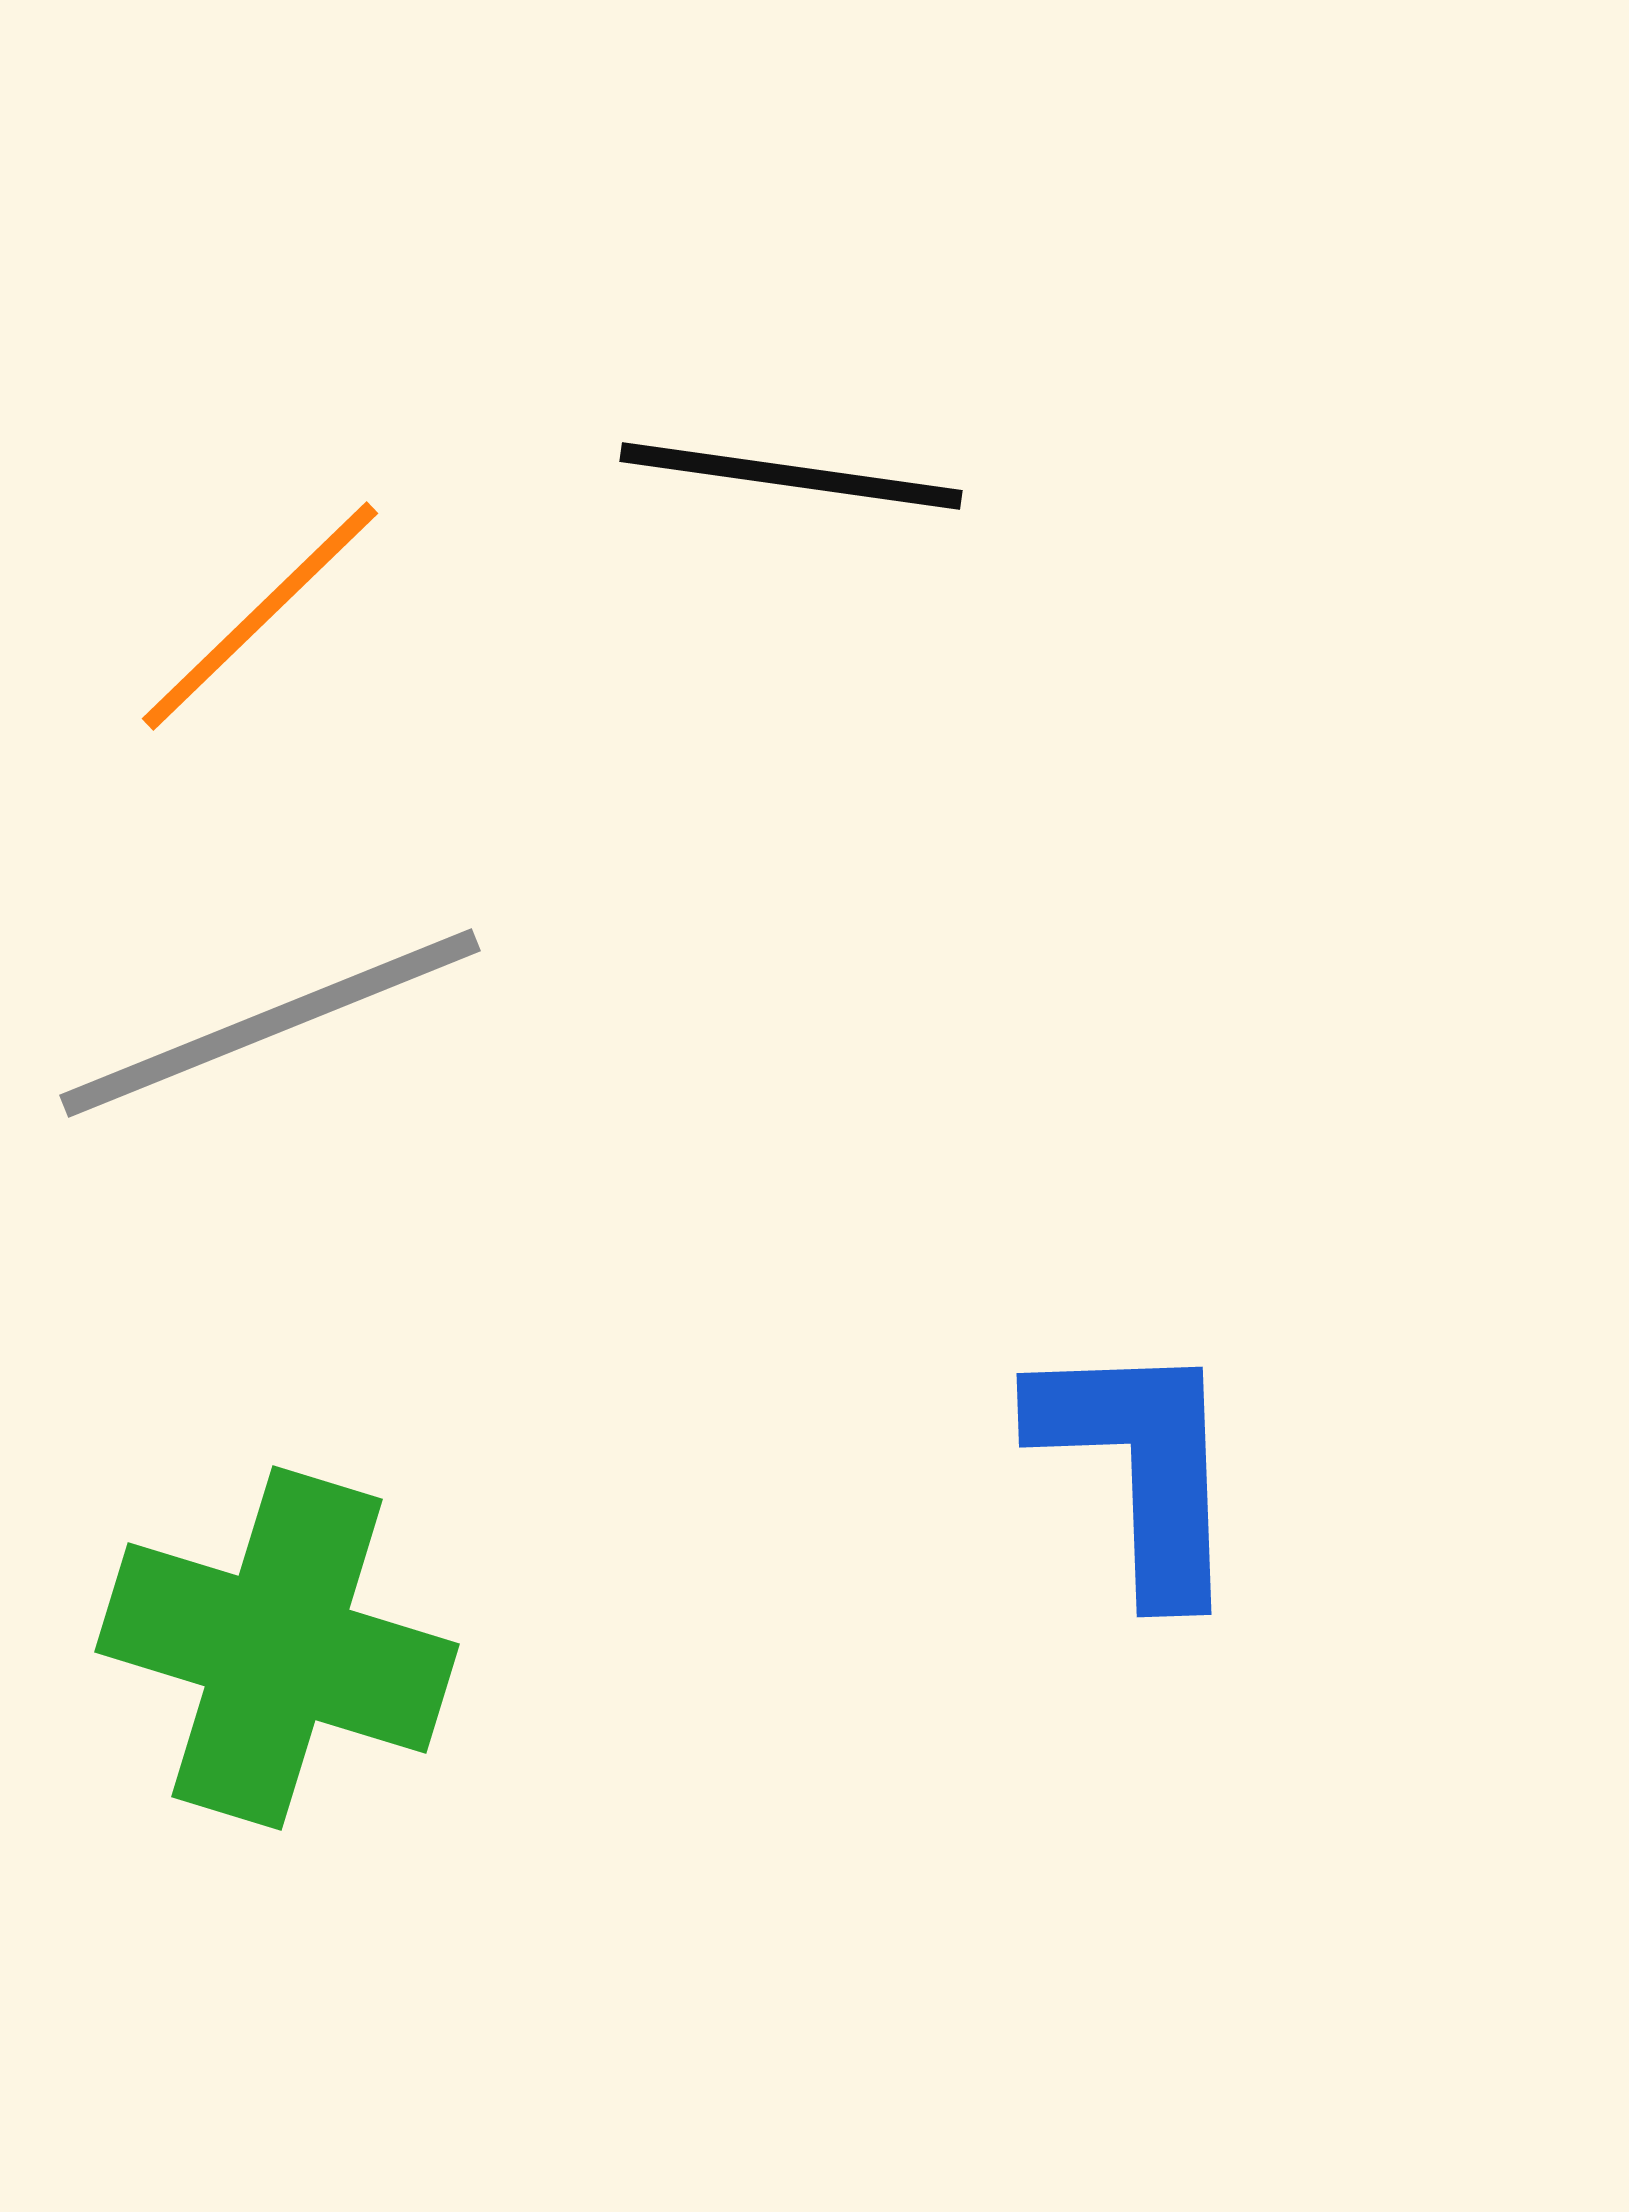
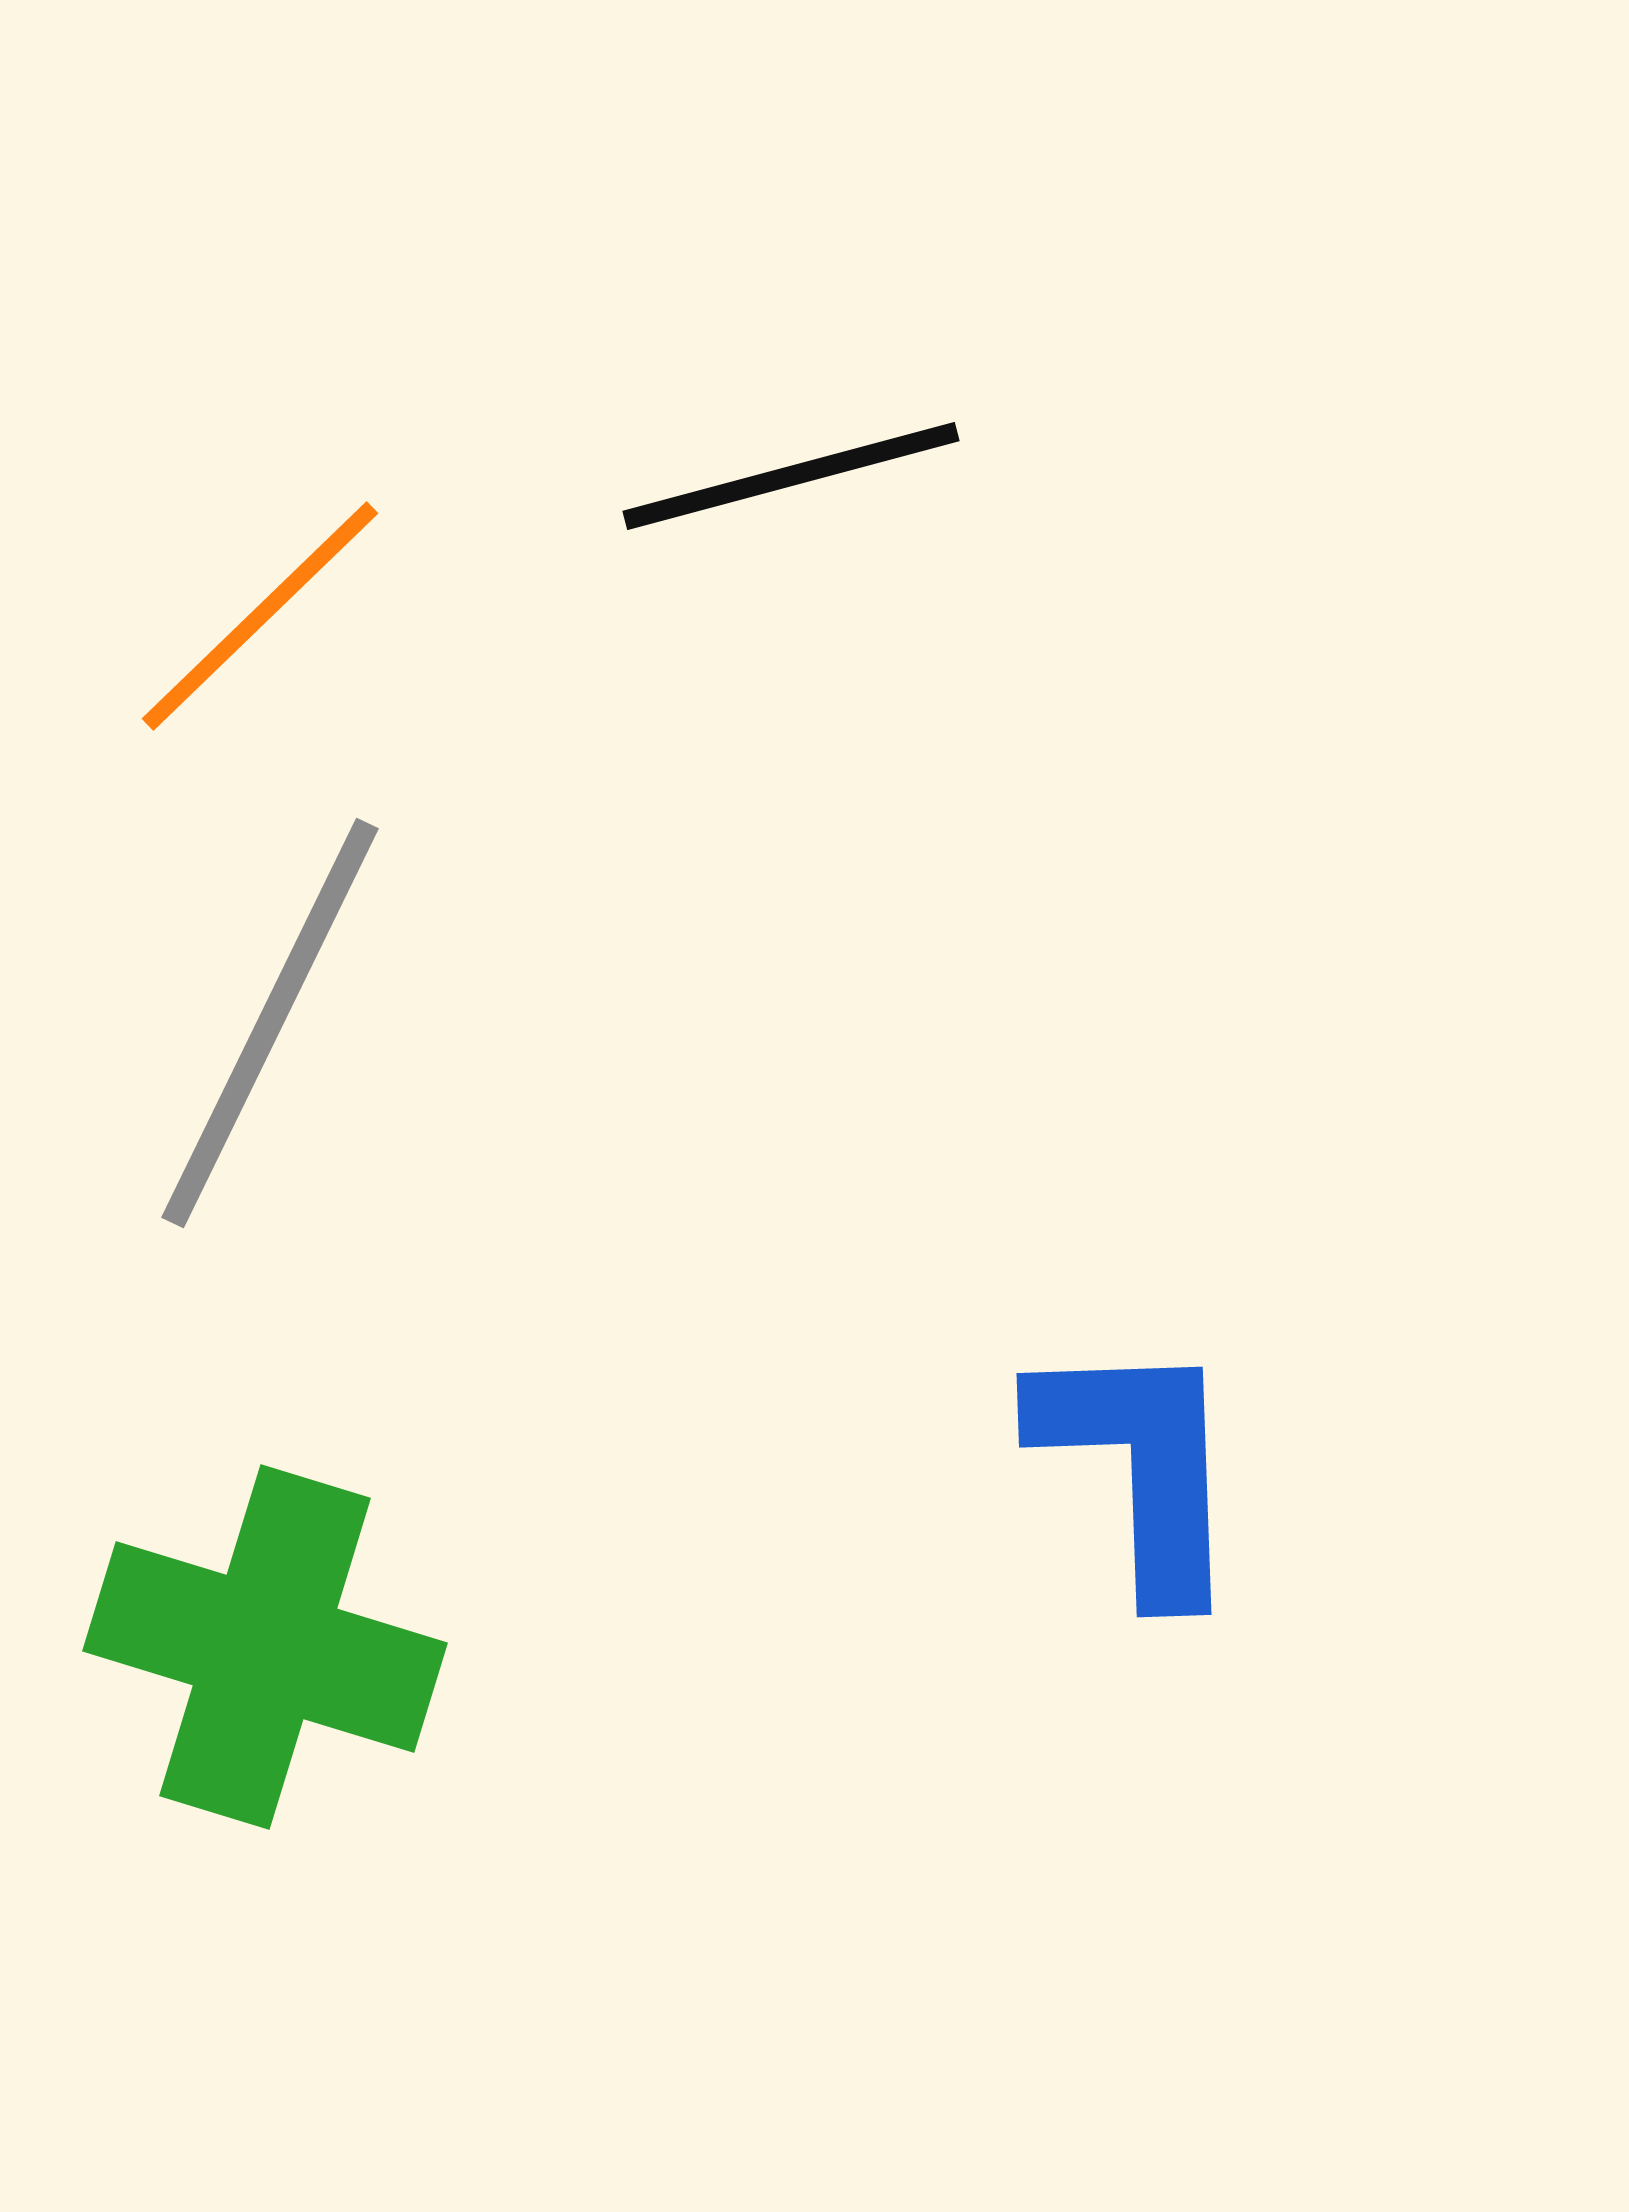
black line: rotated 23 degrees counterclockwise
gray line: rotated 42 degrees counterclockwise
green cross: moved 12 px left, 1 px up
